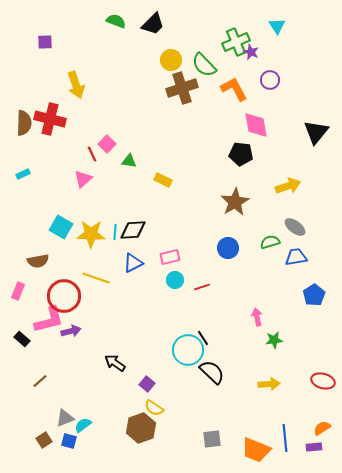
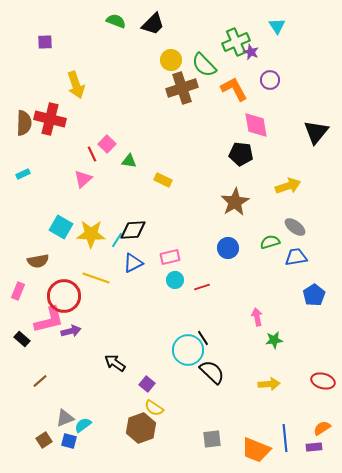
cyan line at (115, 232): moved 2 px right, 8 px down; rotated 28 degrees clockwise
